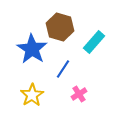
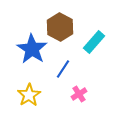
brown hexagon: rotated 12 degrees clockwise
yellow star: moved 3 px left
